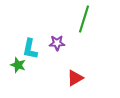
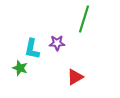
cyan L-shape: moved 2 px right
green star: moved 2 px right, 3 px down
red triangle: moved 1 px up
